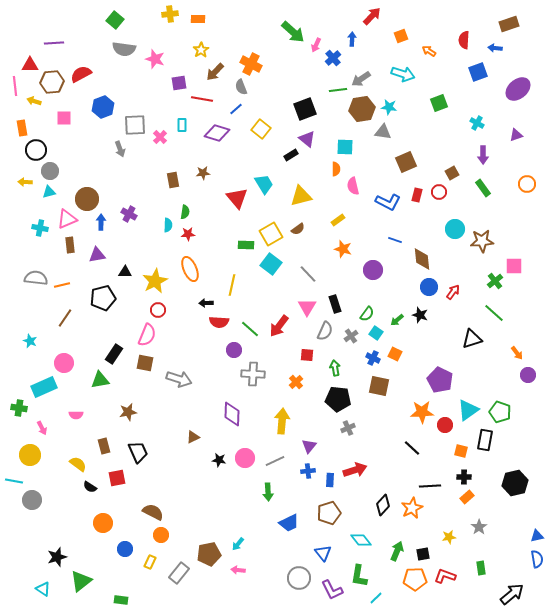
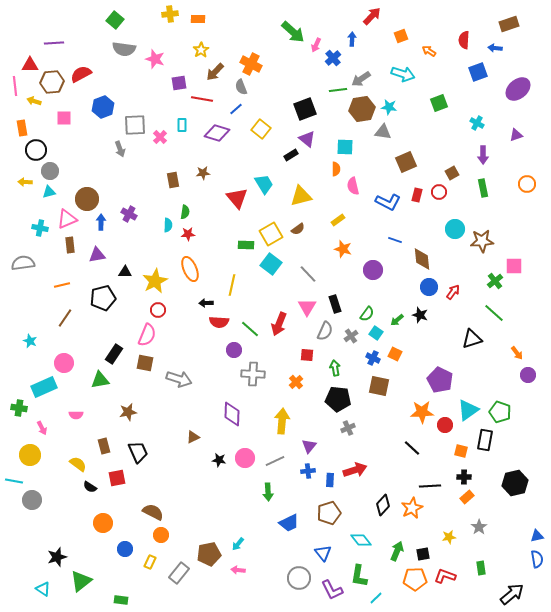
green rectangle at (483, 188): rotated 24 degrees clockwise
gray semicircle at (36, 278): moved 13 px left, 15 px up; rotated 15 degrees counterclockwise
red arrow at (279, 326): moved 2 px up; rotated 15 degrees counterclockwise
